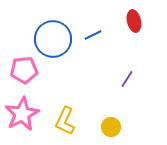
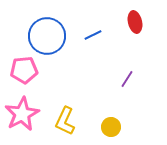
red ellipse: moved 1 px right, 1 px down
blue circle: moved 6 px left, 3 px up
